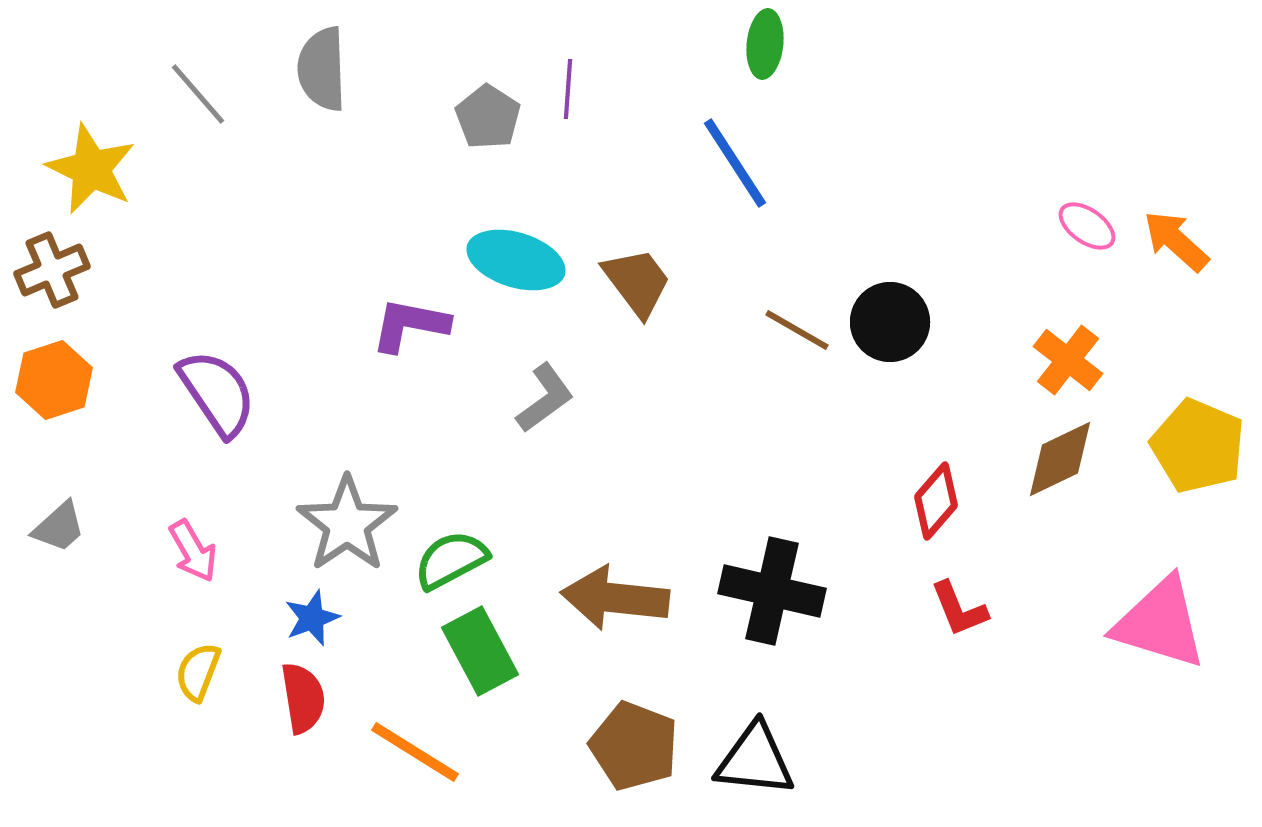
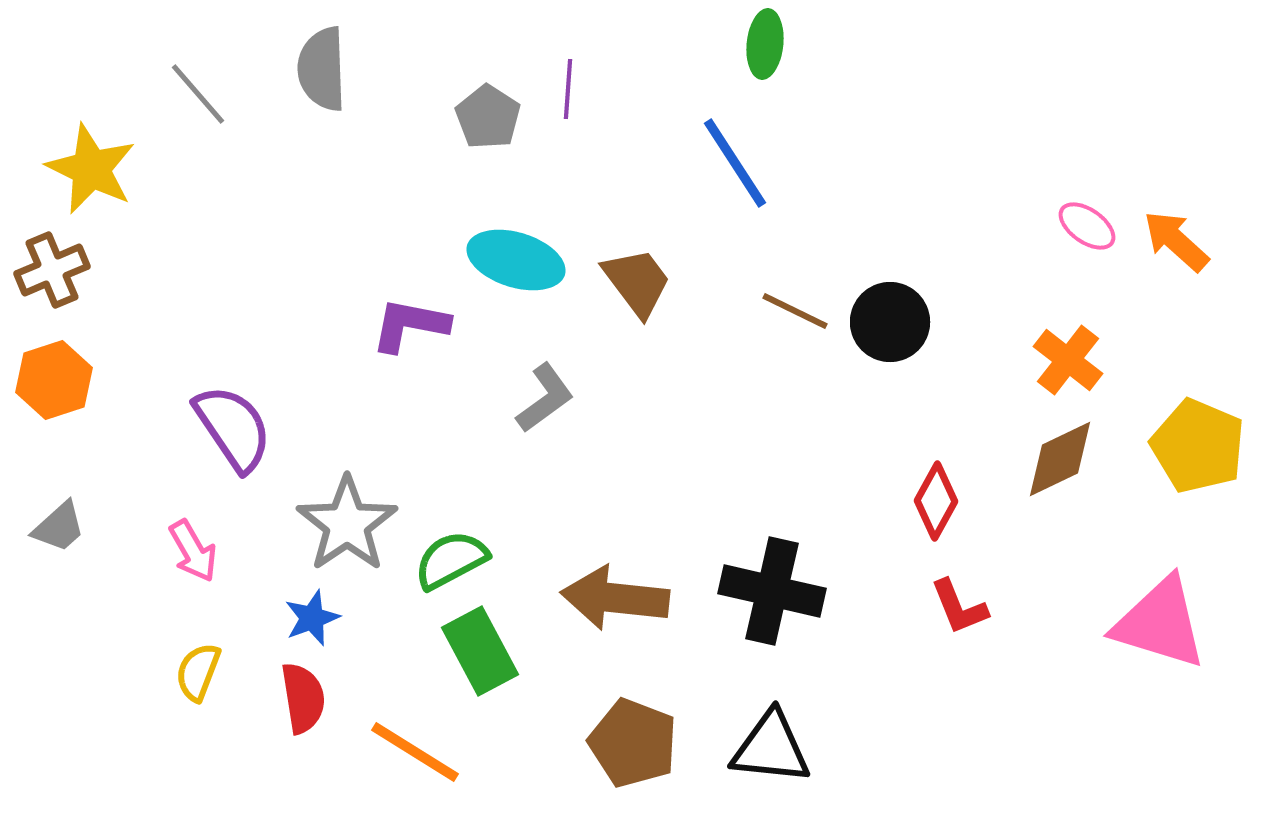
brown line: moved 2 px left, 19 px up; rotated 4 degrees counterclockwise
purple semicircle: moved 16 px right, 35 px down
red diamond: rotated 12 degrees counterclockwise
red L-shape: moved 2 px up
brown pentagon: moved 1 px left, 3 px up
black triangle: moved 16 px right, 12 px up
